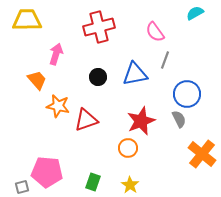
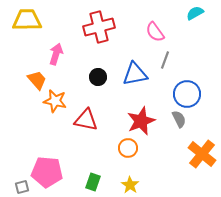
orange star: moved 3 px left, 5 px up
red triangle: rotated 30 degrees clockwise
